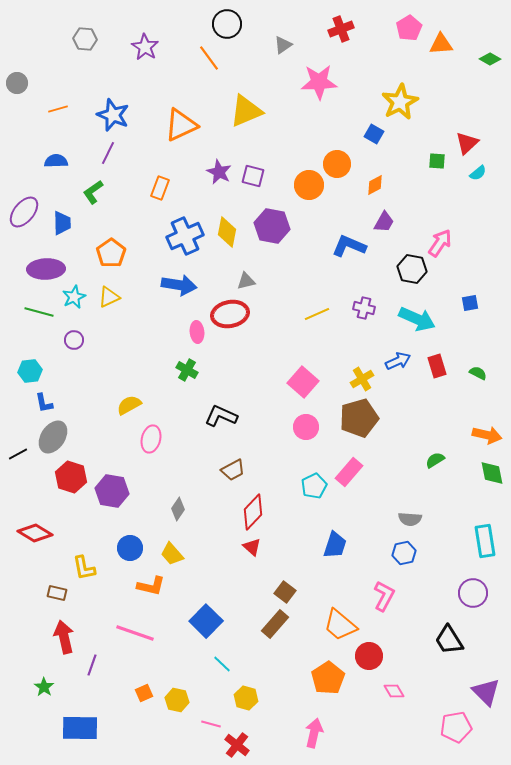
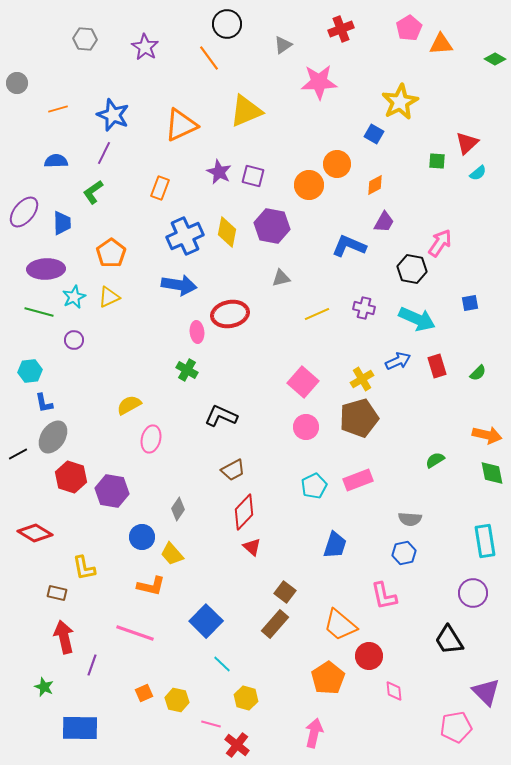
green diamond at (490, 59): moved 5 px right
purple line at (108, 153): moved 4 px left
gray triangle at (246, 281): moved 35 px right, 3 px up
green semicircle at (478, 373): rotated 108 degrees clockwise
pink rectangle at (349, 472): moved 9 px right, 8 px down; rotated 28 degrees clockwise
red diamond at (253, 512): moved 9 px left
blue circle at (130, 548): moved 12 px right, 11 px up
pink L-shape at (384, 596): rotated 140 degrees clockwise
green star at (44, 687): rotated 12 degrees counterclockwise
pink diamond at (394, 691): rotated 25 degrees clockwise
